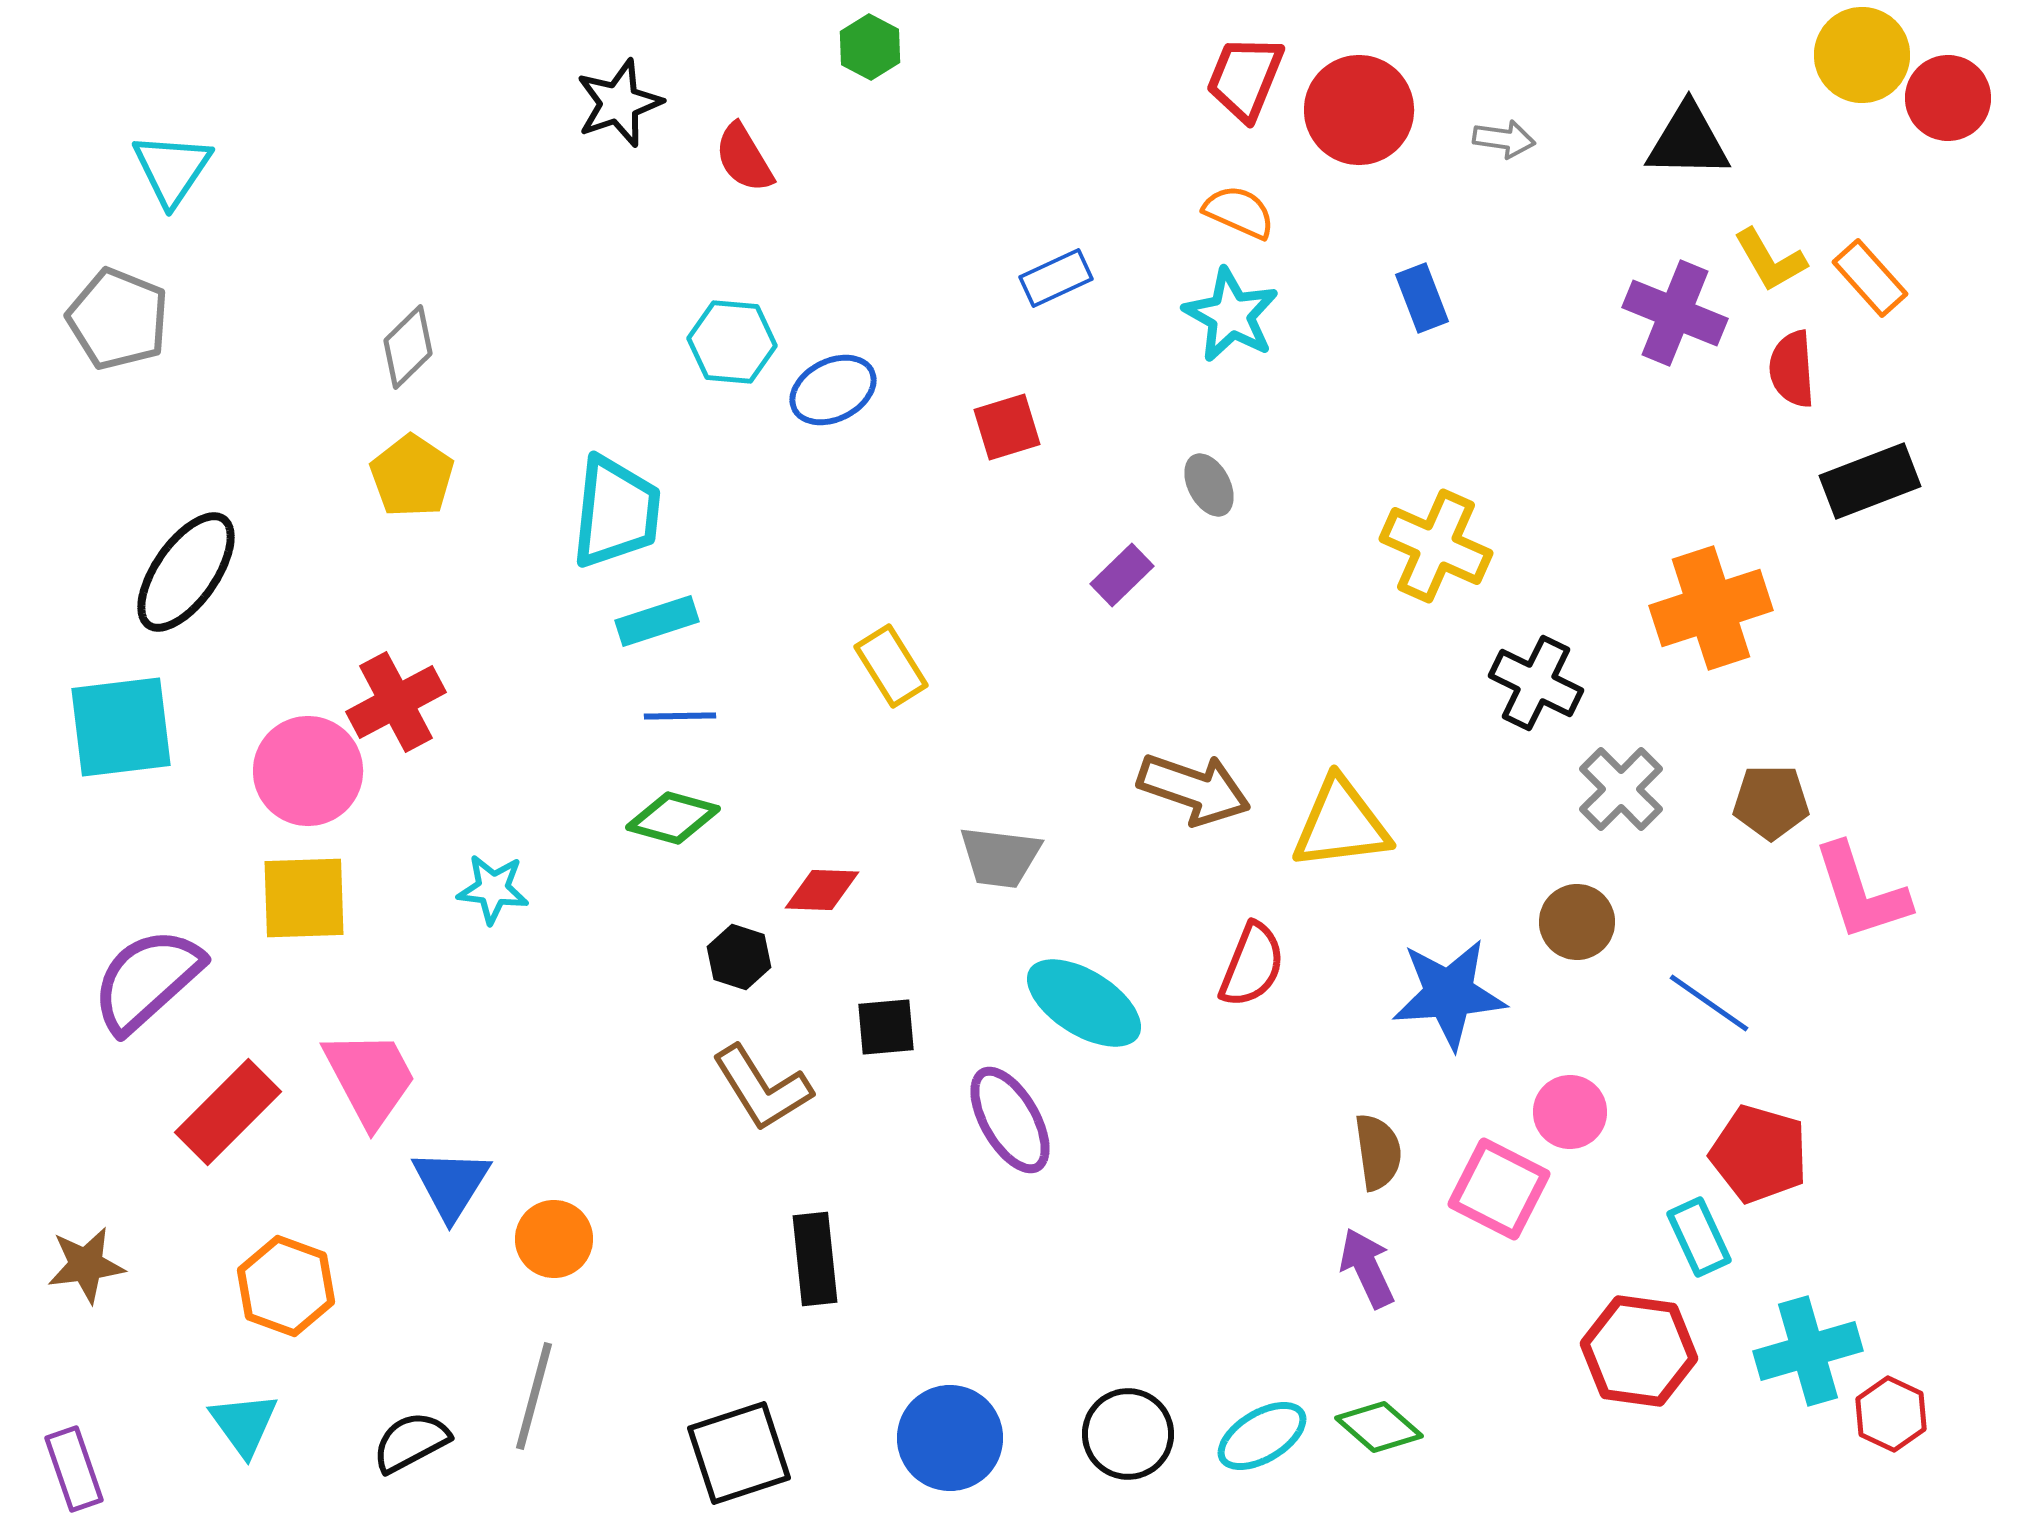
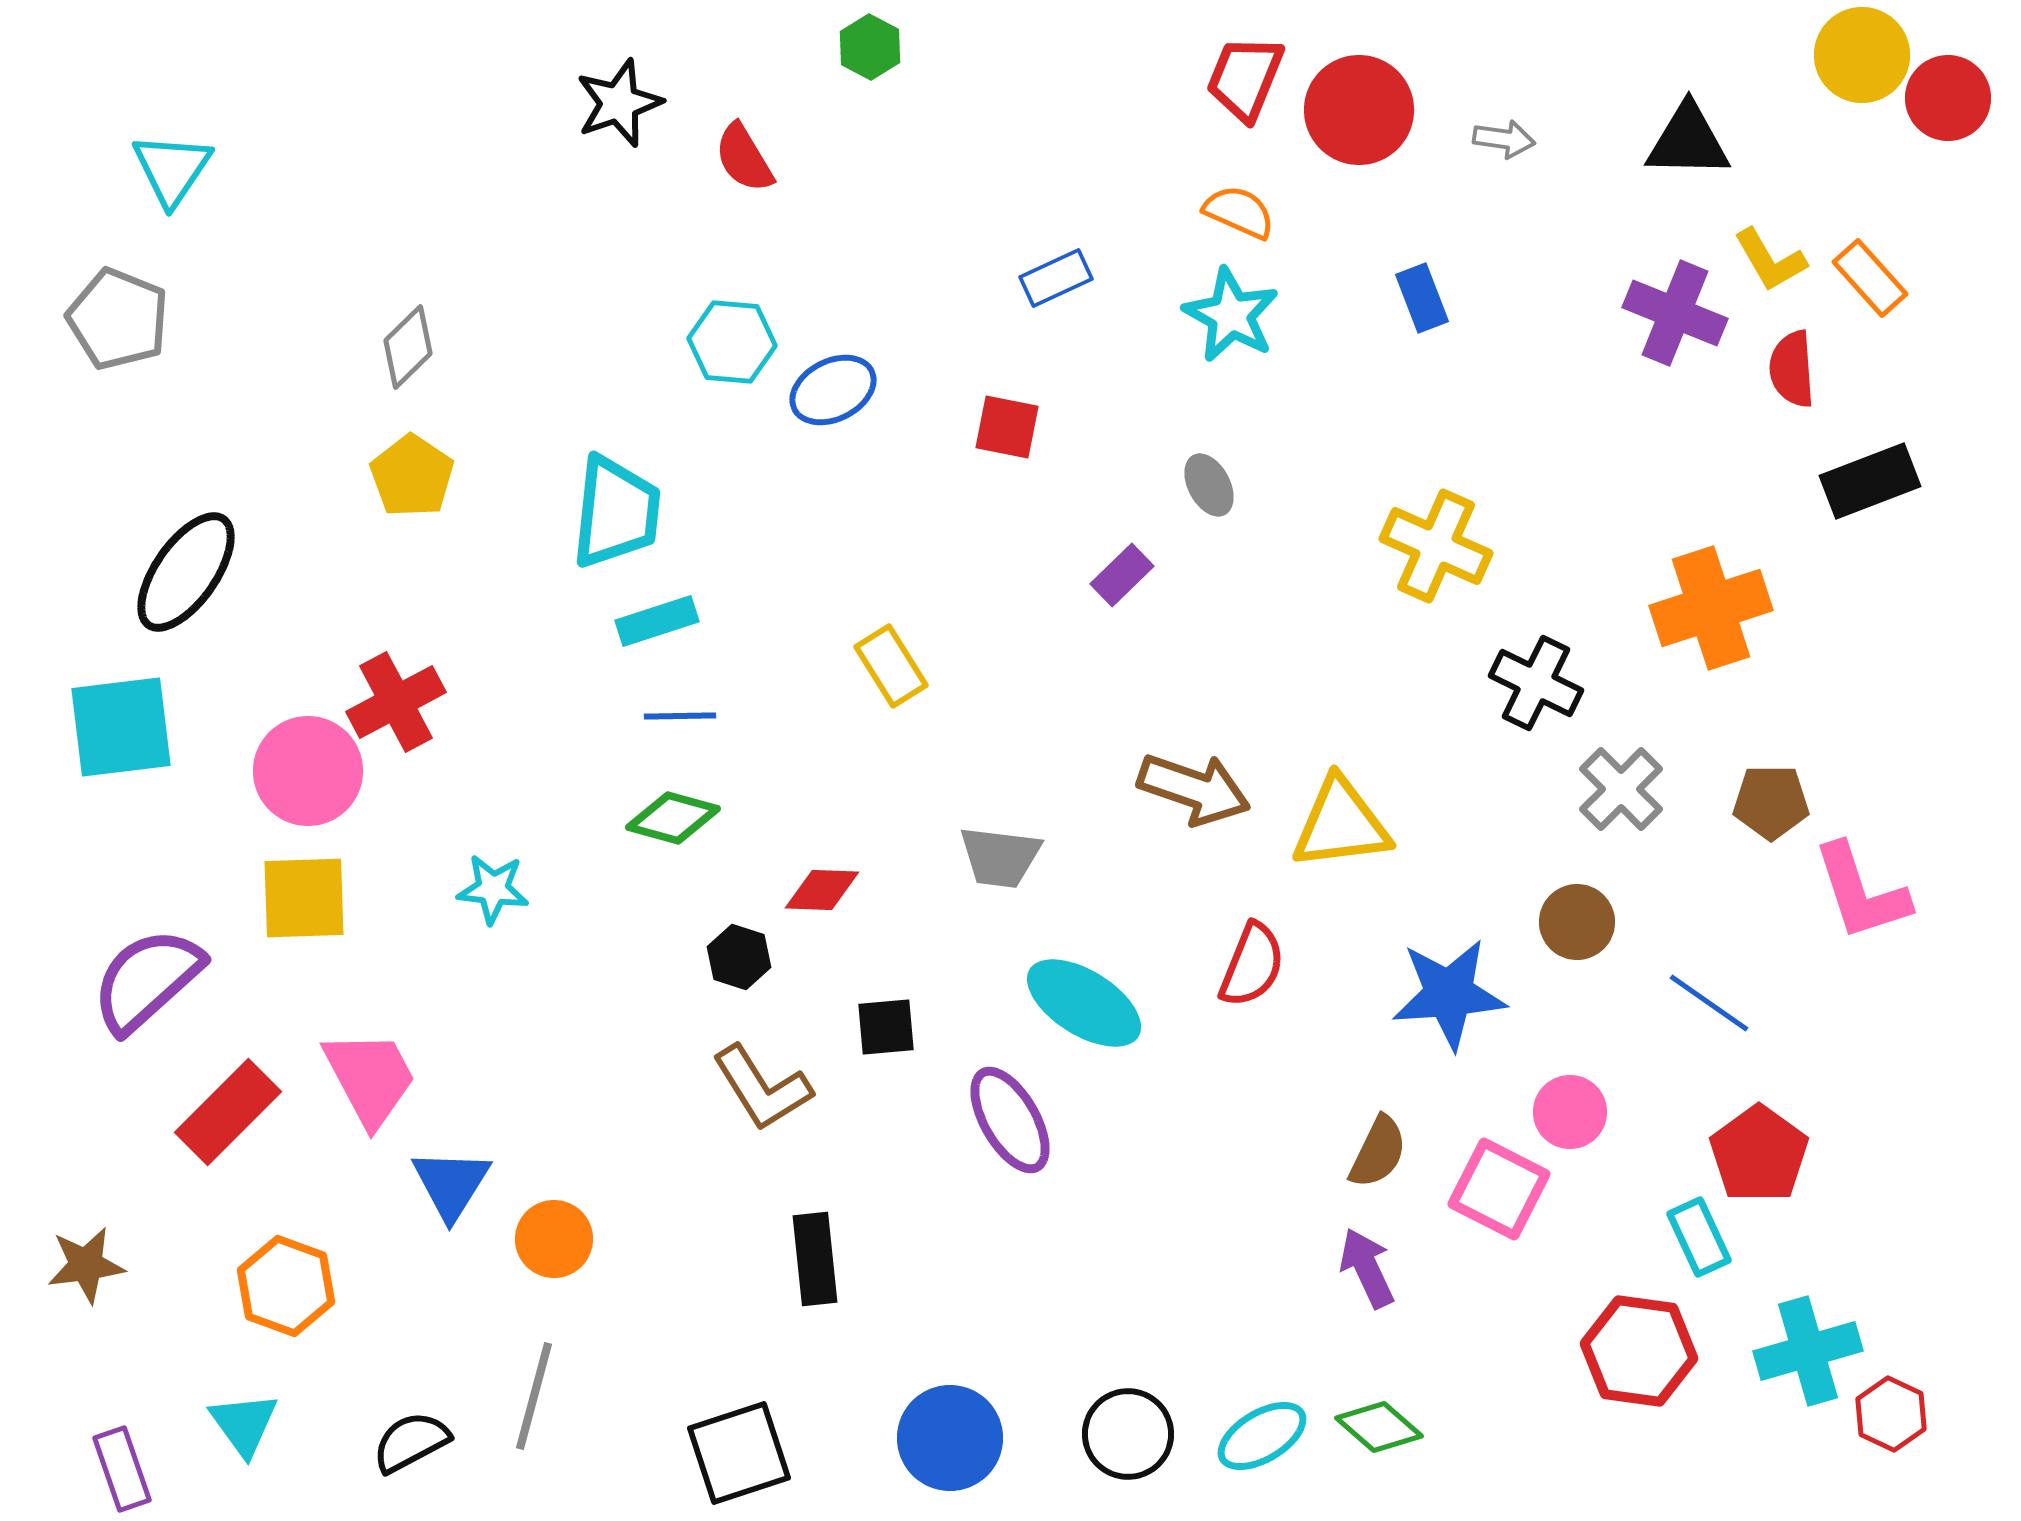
red square at (1007, 427): rotated 28 degrees clockwise
brown semicircle at (1378, 1152): rotated 34 degrees clockwise
red pentagon at (1759, 1154): rotated 20 degrees clockwise
purple rectangle at (74, 1469): moved 48 px right
